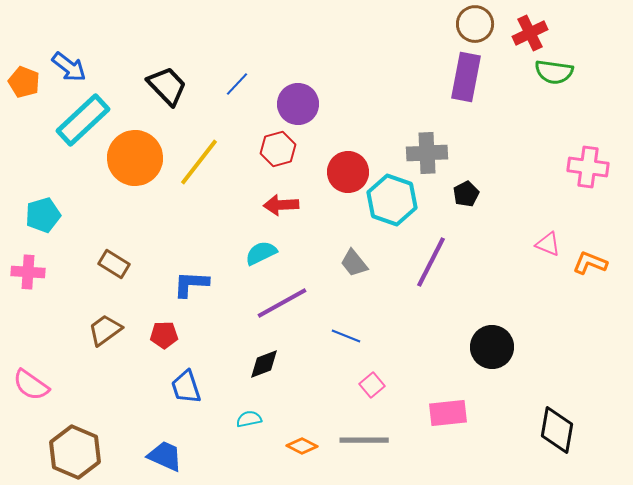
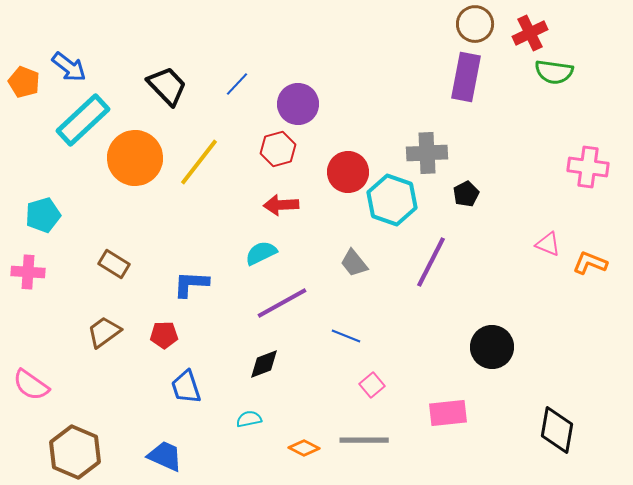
brown trapezoid at (105, 330): moved 1 px left, 2 px down
orange diamond at (302, 446): moved 2 px right, 2 px down
